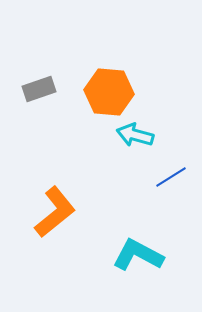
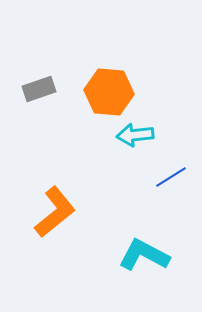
cyan arrow: rotated 21 degrees counterclockwise
cyan L-shape: moved 6 px right
